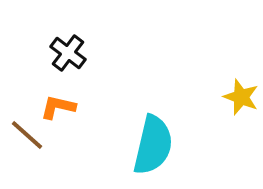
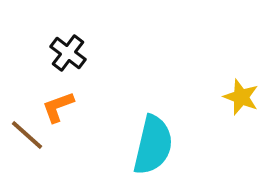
orange L-shape: rotated 33 degrees counterclockwise
